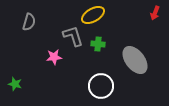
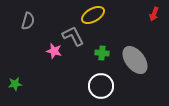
red arrow: moved 1 px left, 1 px down
gray semicircle: moved 1 px left, 1 px up
gray L-shape: rotated 10 degrees counterclockwise
green cross: moved 4 px right, 9 px down
pink star: moved 6 px up; rotated 21 degrees clockwise
green star: rotated 24 degrees counterclockwise
